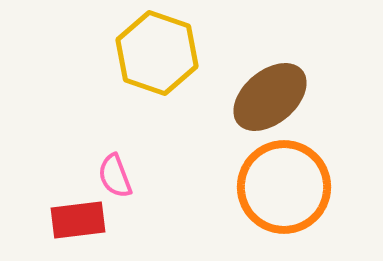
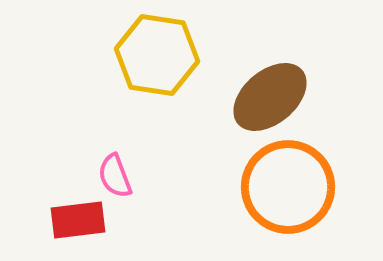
yellow hexagon: moved 2 px down; rotated 10 degrees counterclockwise
orange circle: moved 4 px right
